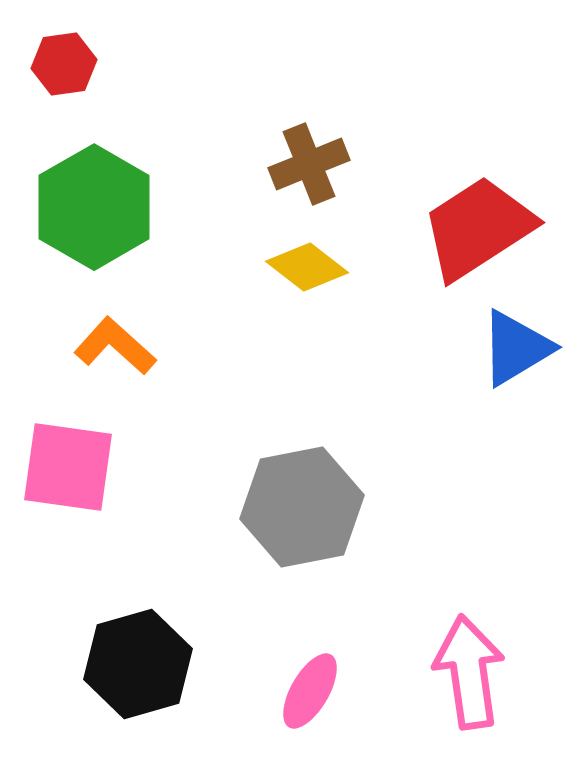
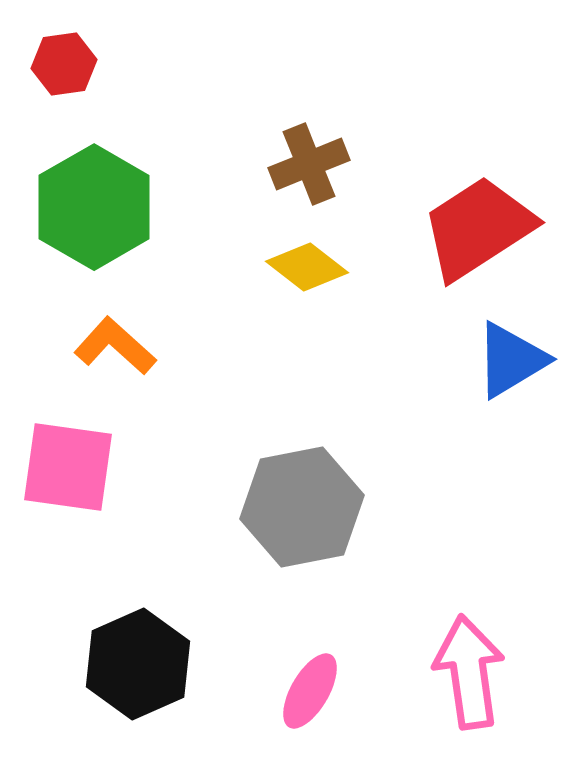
blue triangle: moved 5 px left, 12 px down
black hexagon: rotated 8 degrees counterclockwise
